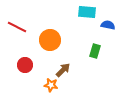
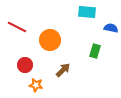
blue semicircle: moved 3 px right, 3 px down
orange star: moved 15 px left
